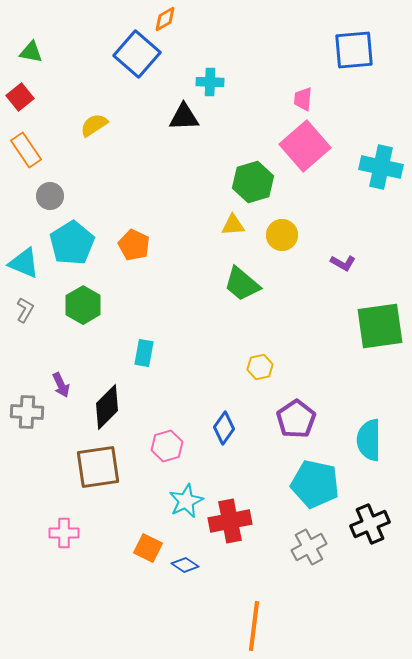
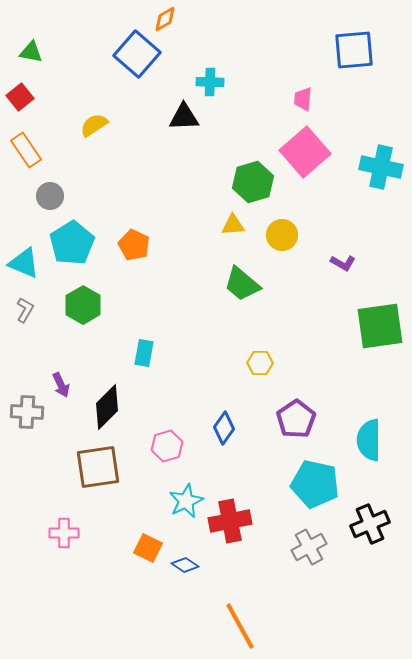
pink square at (305, 146): moved 6 px down
yellow hexagon at (260, 367): moved 4 px up; rotated 15 degrees clockwise
orange line at (254, 626): moved 14 px left; rotated 36 degrees counterclockwise
